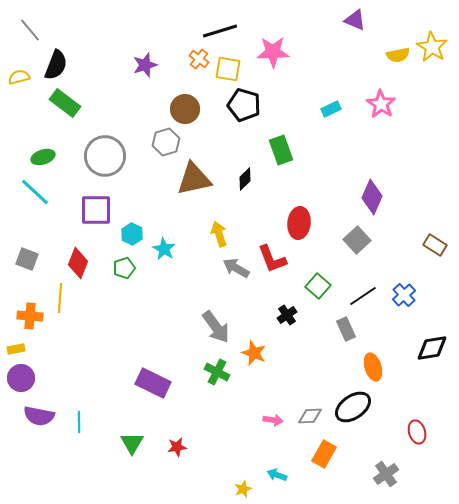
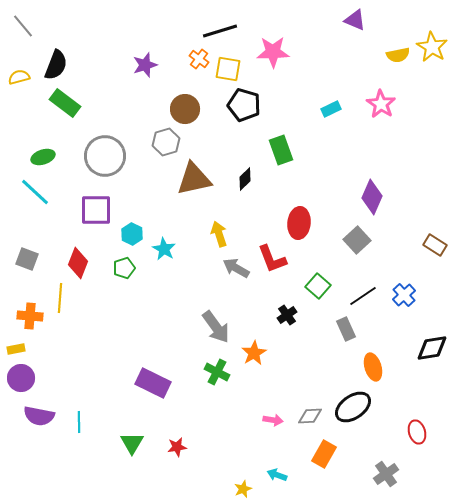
gray line at (30, 30): moved 7 px left, 4 px up
orange star at (254, 353): rotated 20 degrees clockwise
